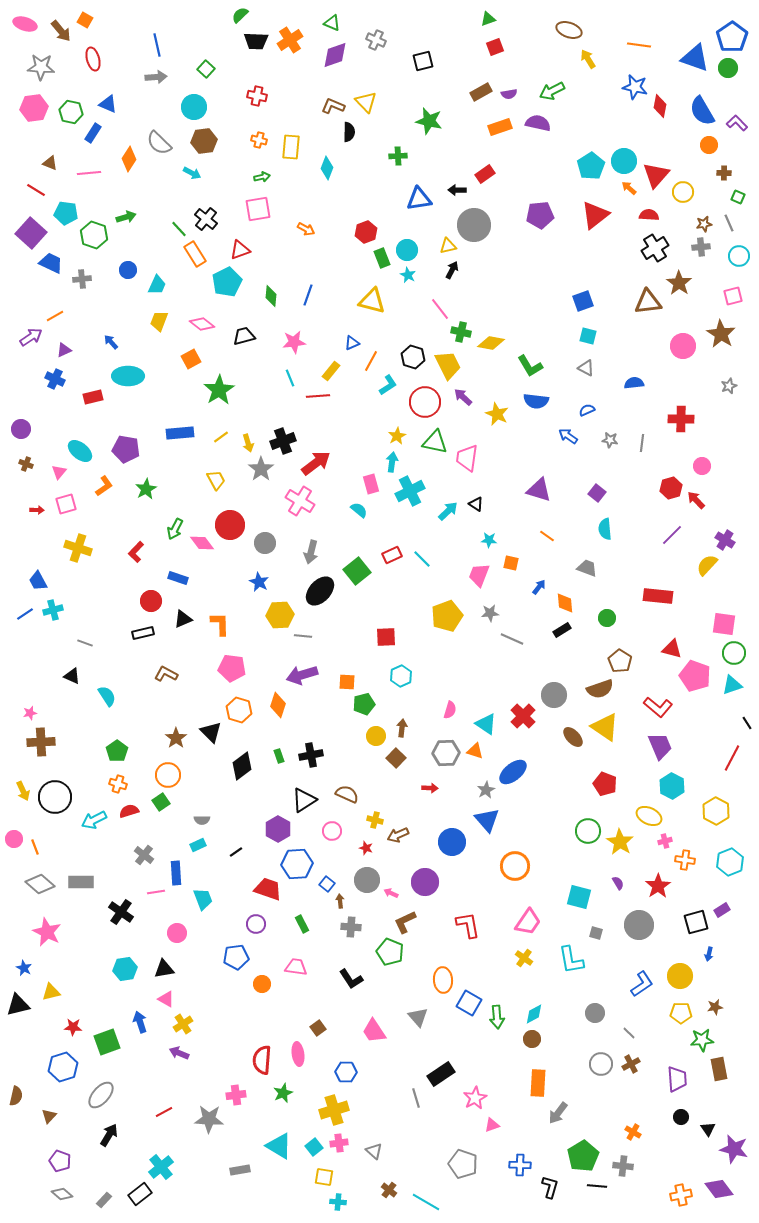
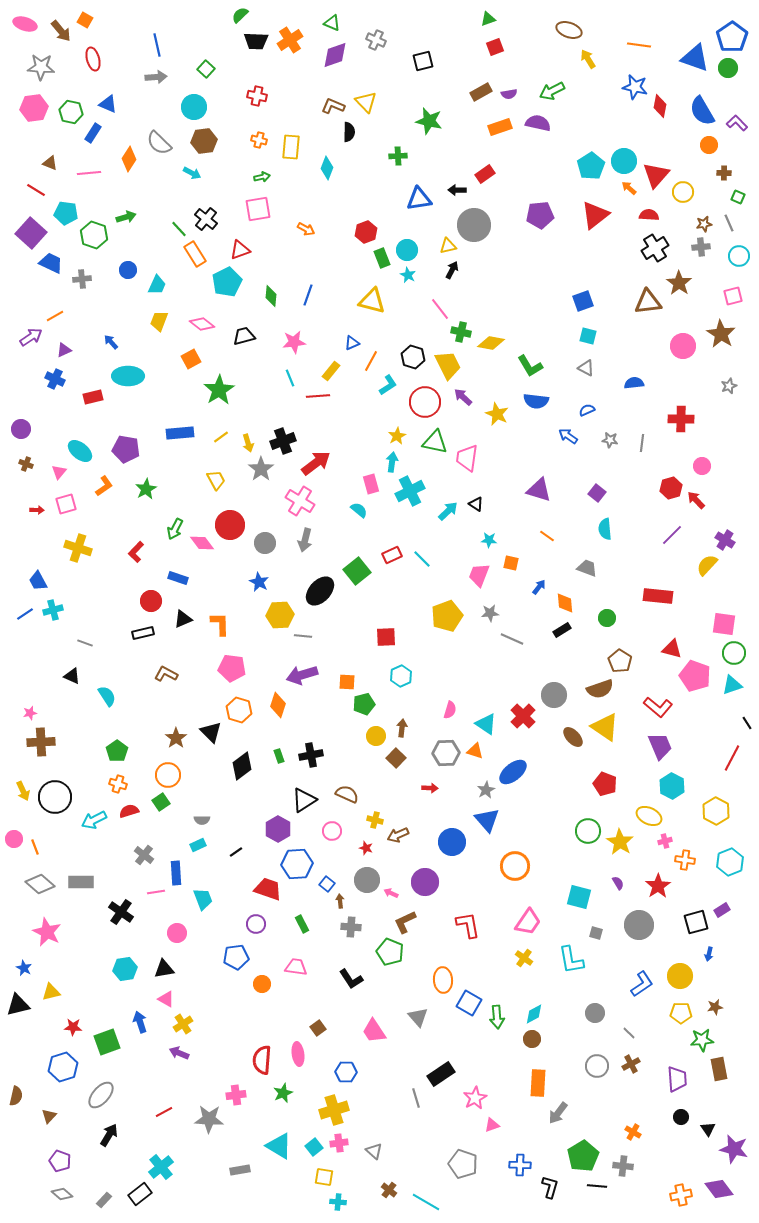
gray arrow at (311, 552): moved 6 px left, 12 px up
gray circle at (601, 1064): moved 4 px left, 2 px down
